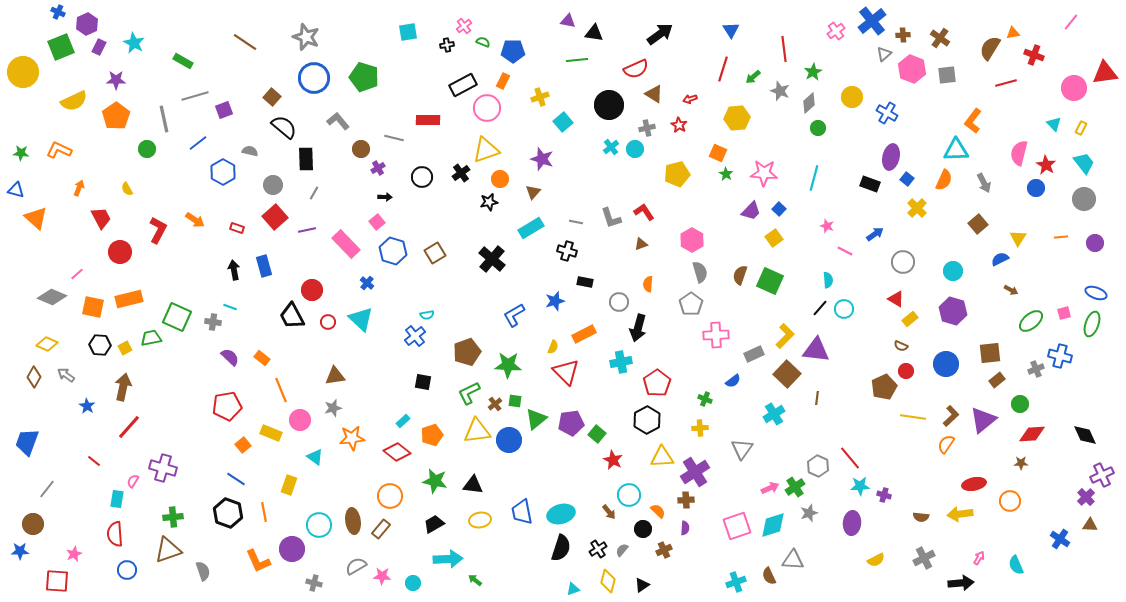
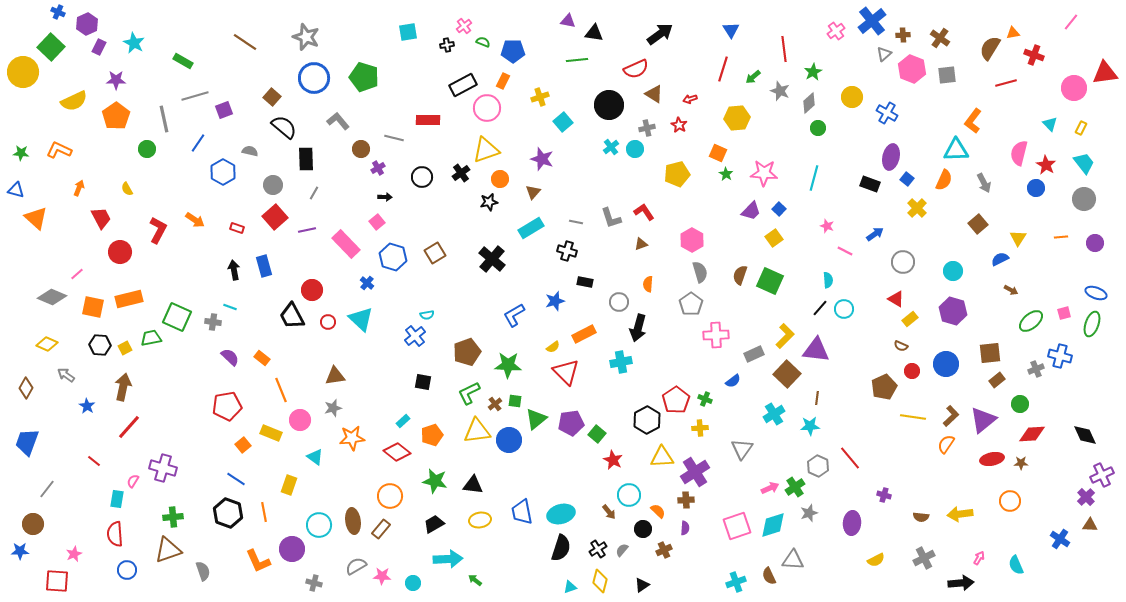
green square at (61, 47): moved 10 px left; rotated 24 degrees counterclockwise
cyan triangle at (1054, 124): moved 4 px left
blue line at (198, 143): rotated 18 degrees counterclockwise
blue hexagon at (393, 251): moved 6 px down
yellow semicircle at (553, 347): rotated 32 degrees clockwise
red circle at (906, 371): moved 6 px right
brown diamond at (34, 377): moved 8 px left, 11 px down
red pentagon at (657, 383): moved 19 px right, 17 px down
red ellipse at (974, 484): moved 18 px right, 25 px up
cyan star at (860, 486): moved 50 px left, 60 px up
yellow diamond at (608, 581): moved 8 px left
cyan triangle at (573, 589): moved 3 px left, 2 px up
